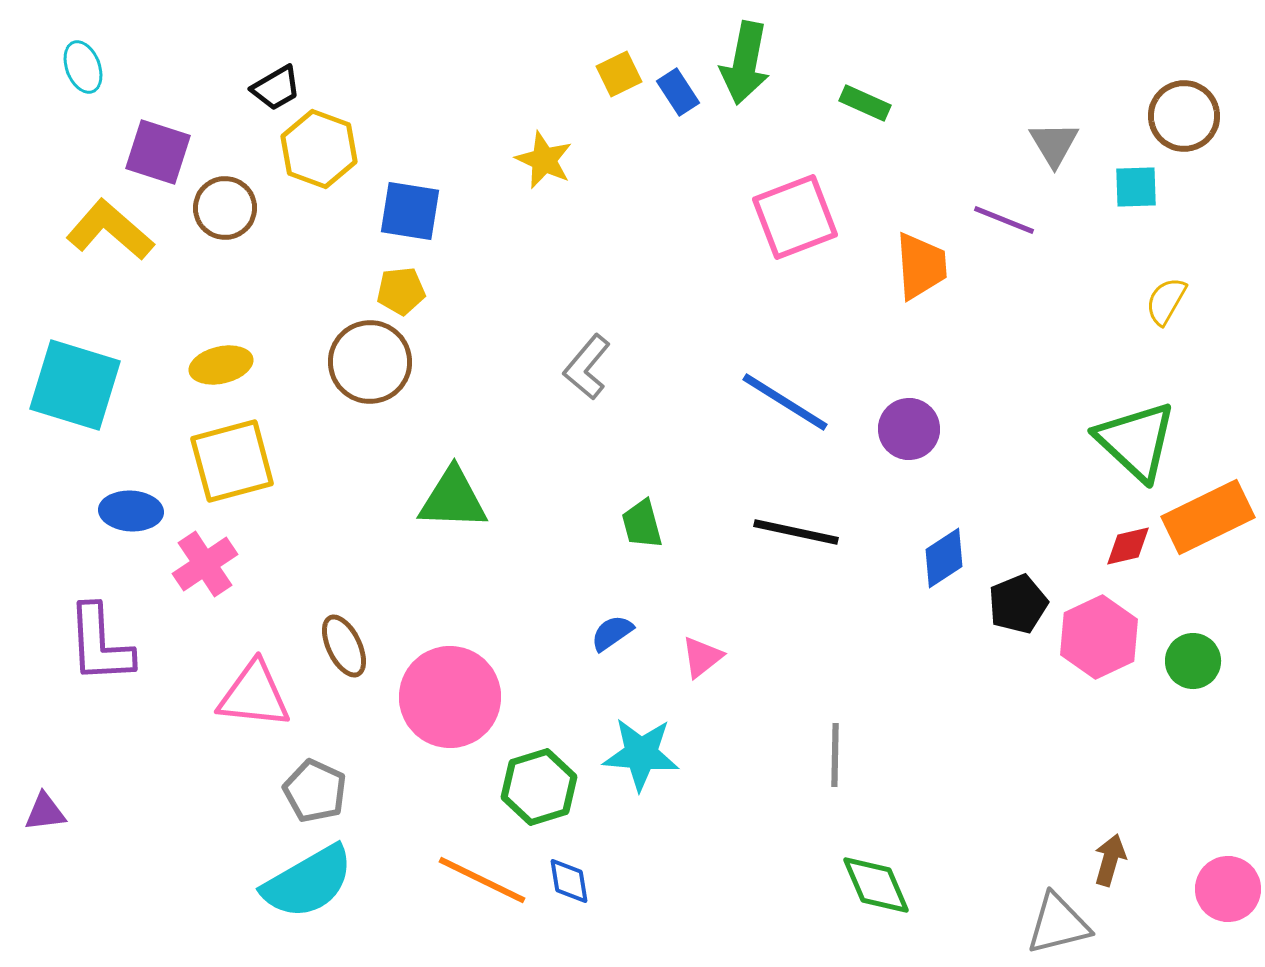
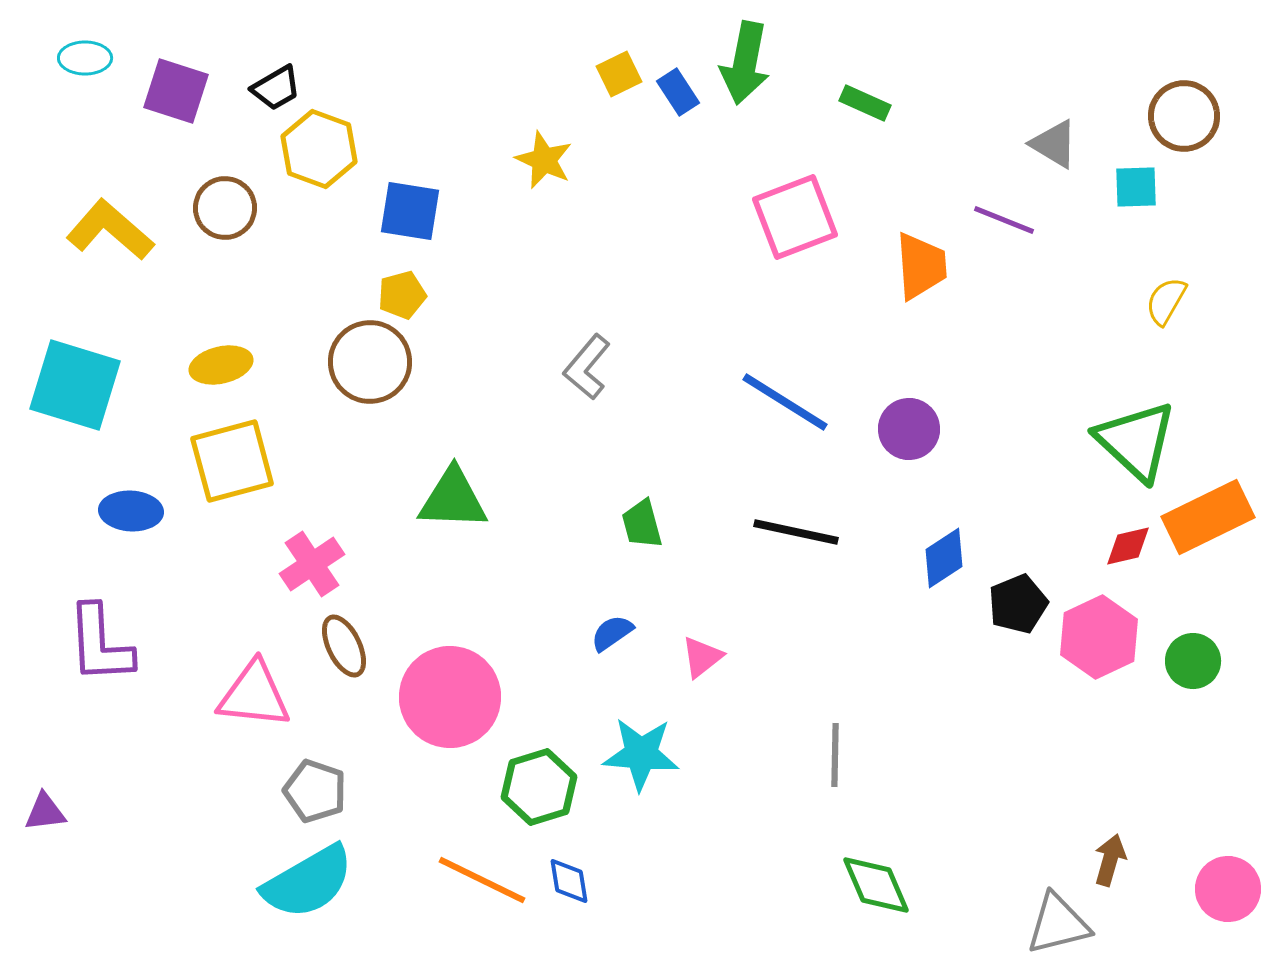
cyan ellipse at (83, 67): moved 2 px right, 9 px up; rotated 69 degrees counterclockwise
gray triangle at (1054, 144): rotated 28 degrees counterclockwise
purple square at (158, 152): moved 18 px right, 61 px up
yellow pentagon at (401, 291): moved 1 px right, 4 px down; rotated 9 degrees counterclockwise
pink cross at (205, 564): moved 107 px right
gray pentagon at (315, 791): rotated 6 degrees counterclockwise
